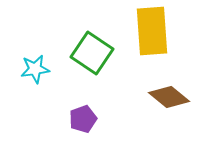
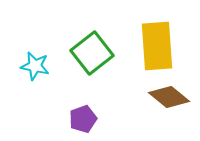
yellow rectangle: moved 5 px right, 15 px down
green square: rotated 18 degrees clockwise
cyan star: moved 3 px up; rotated 20 degrees clockwise
